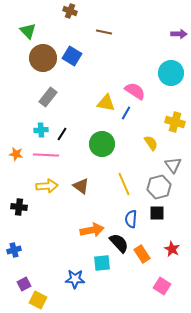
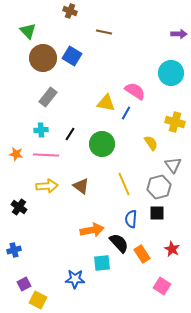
black line: moved 8 px right
black cross: rotated 28 degrees clockwise
